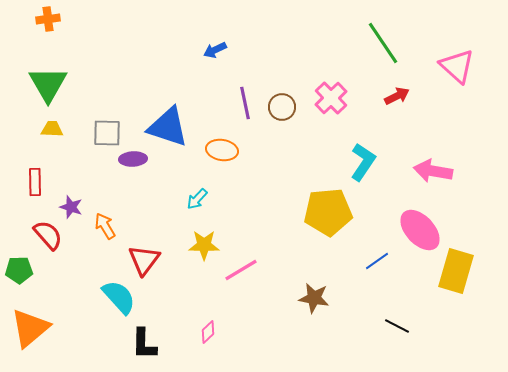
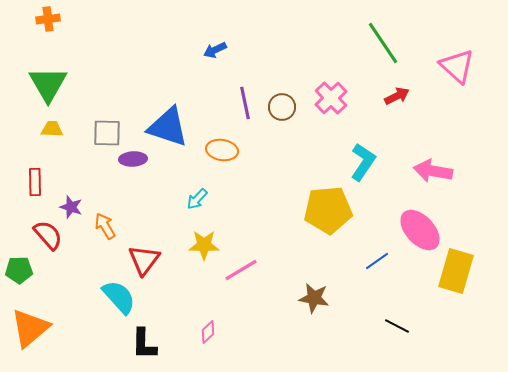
yellow pentagon: moved 2 px up
